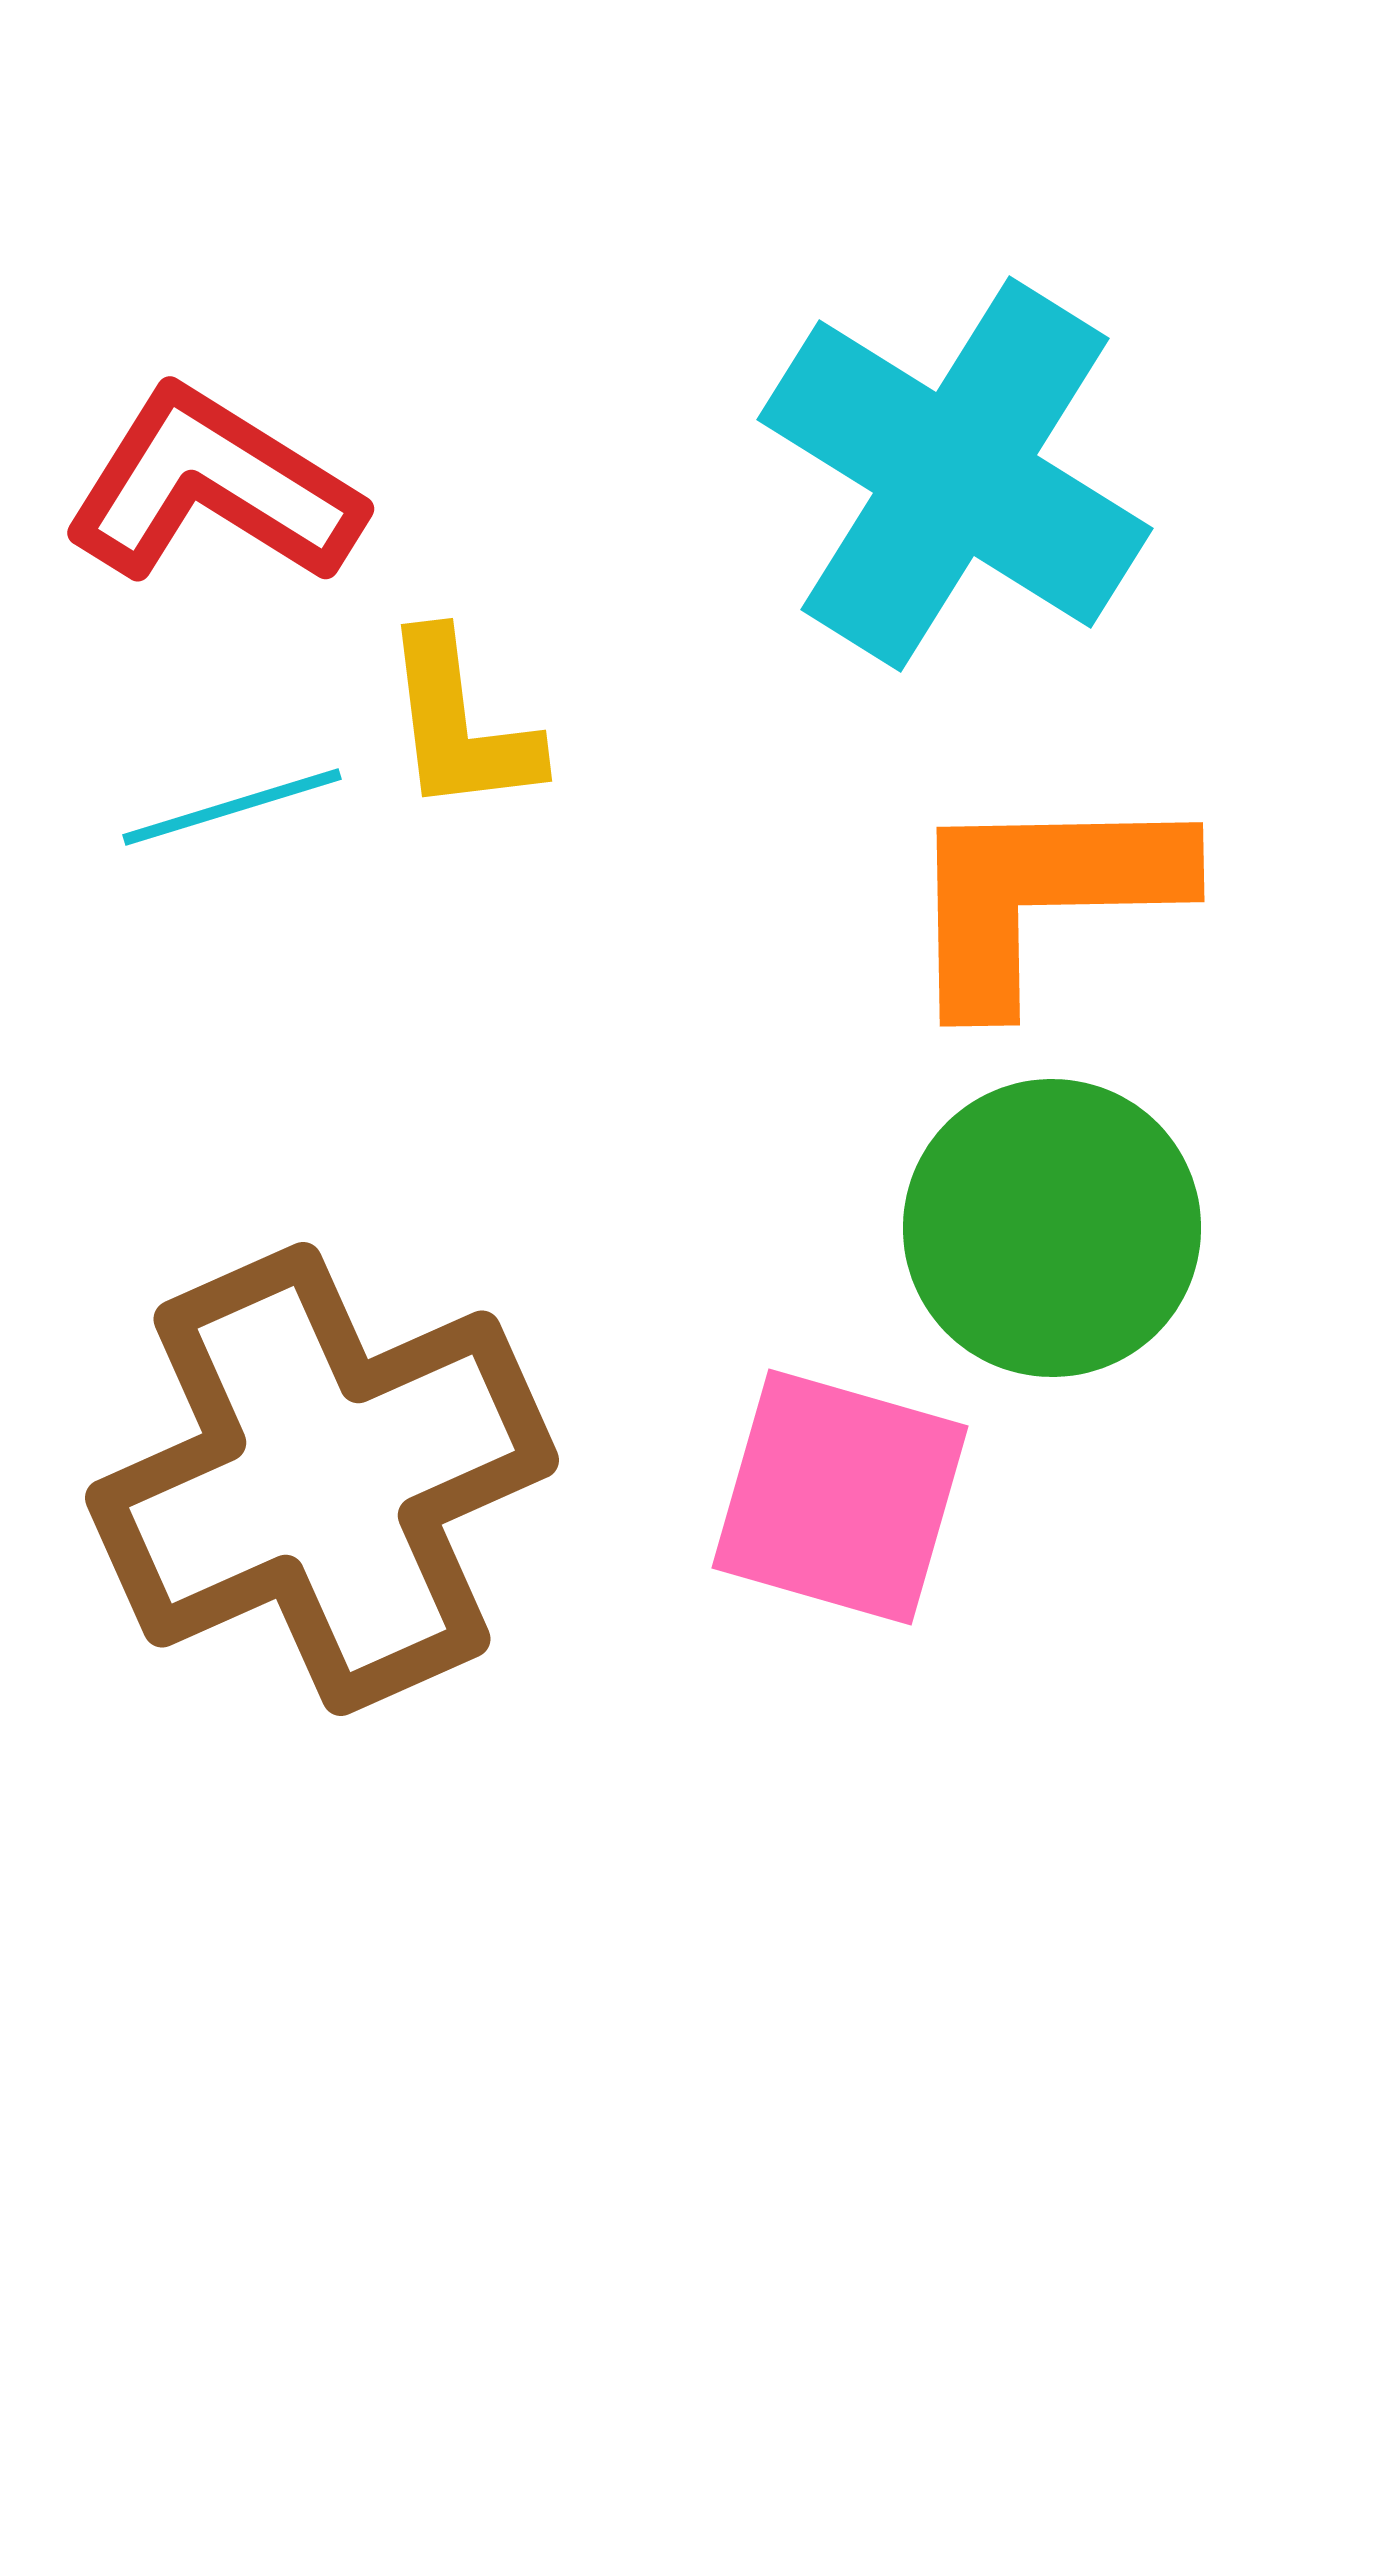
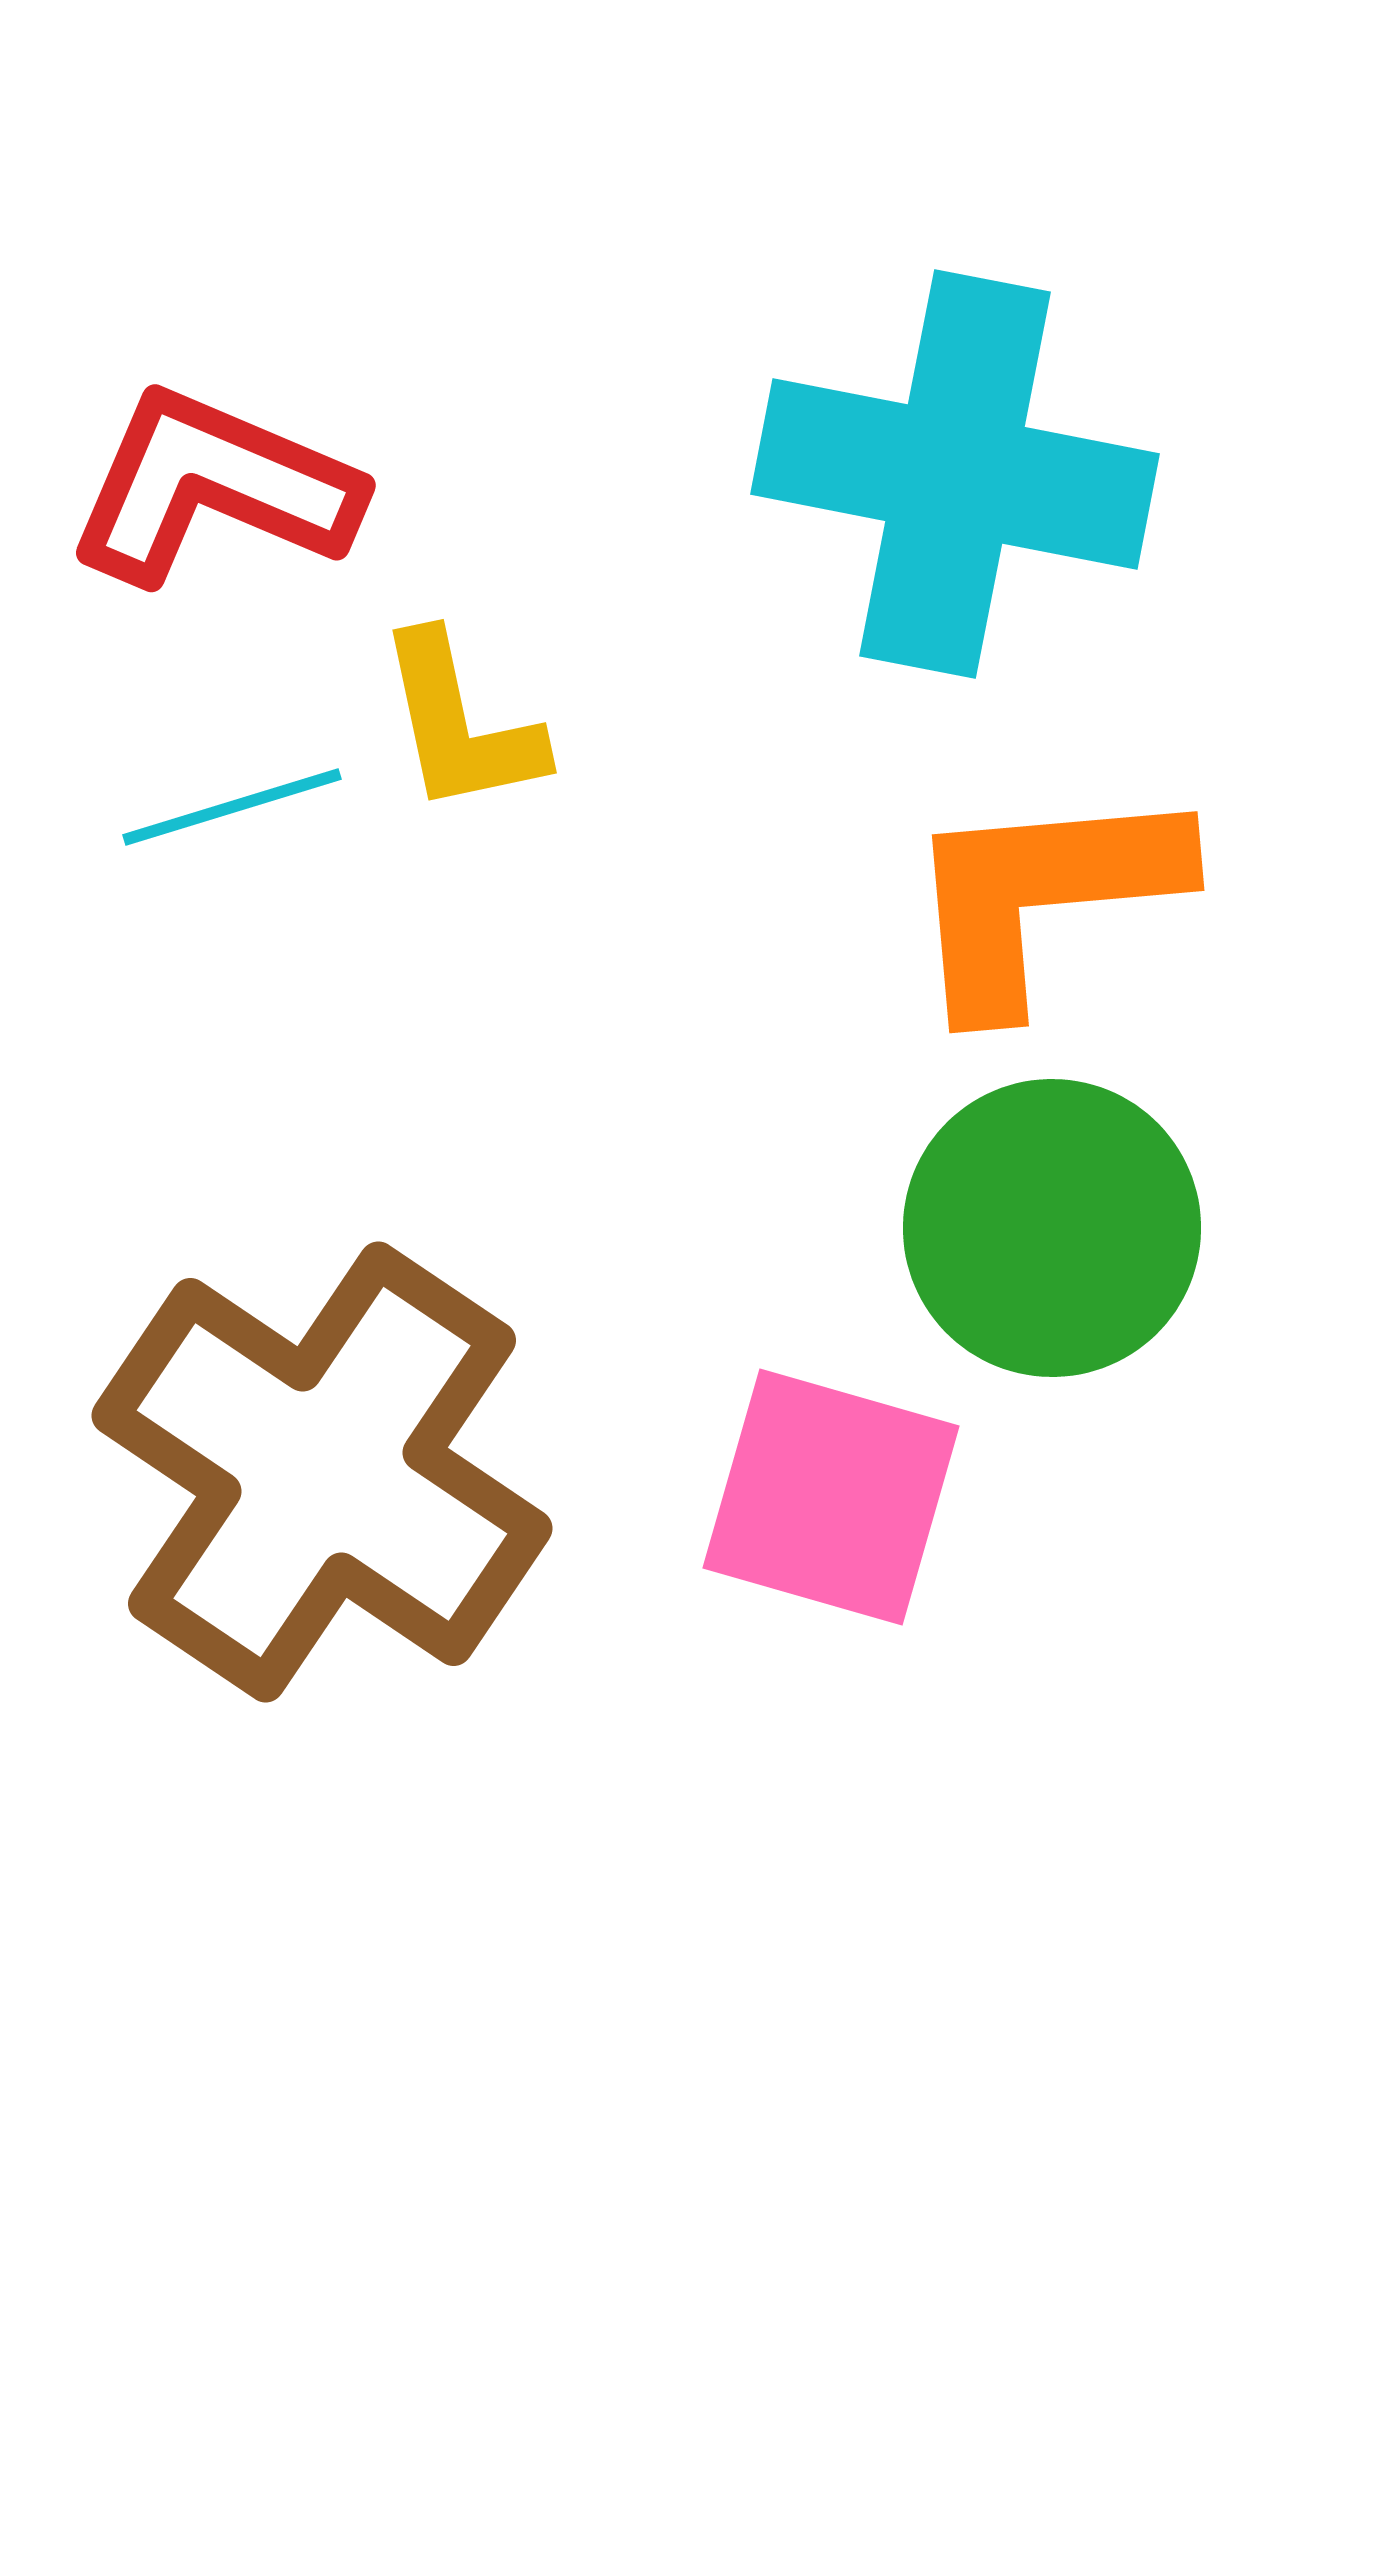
cyan cross: rotated 21 degrees counterclockwise
red L-shape: rotated 9 degrees counterclockwise
yellow L-shape: rotated 5 degrees counterclockwise
orange L-shape: rotated 4 degrees counterclockwise
brown cross: moved 7 px up; rotated 32 degrees counterclockwise
pink square: moved 9 px left
